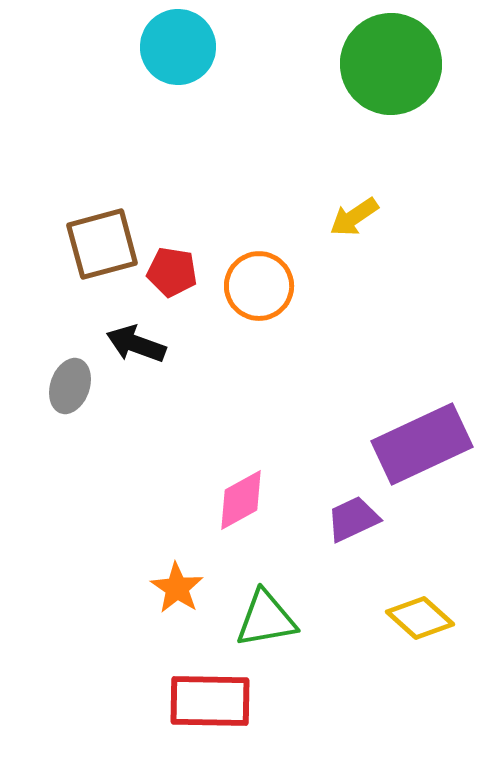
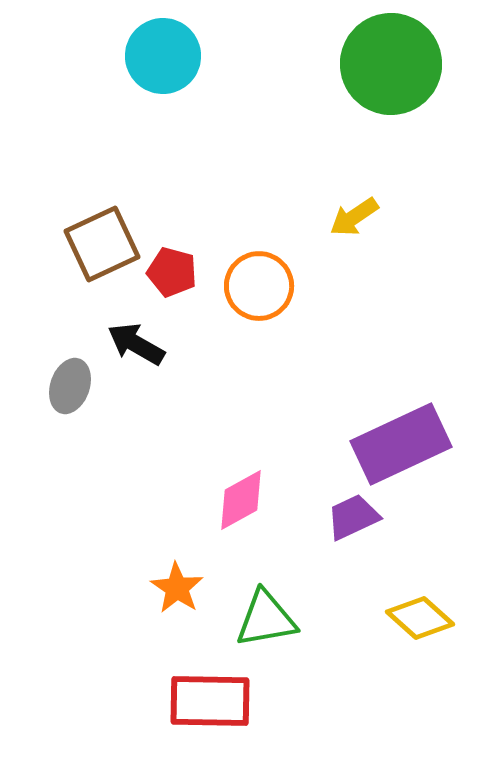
cyan circle: moved 15 px left, 9 px down
brown square: rotated 10 degrees counterclockwise
red pentagon: rotated 6 degrees clockwise
black arrow: rotated 10 degrees clockwise
purple rectangle: moved 21 px left
purple trapezoid: moved 2 px up
